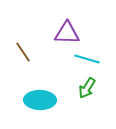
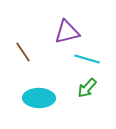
purple triangle: moved 1 px up; rotated 16 degrees counterclockwise
green arrow: rotated 10 degrees clockwise
cyan ellipse: moved 1 px left, 2 px up
